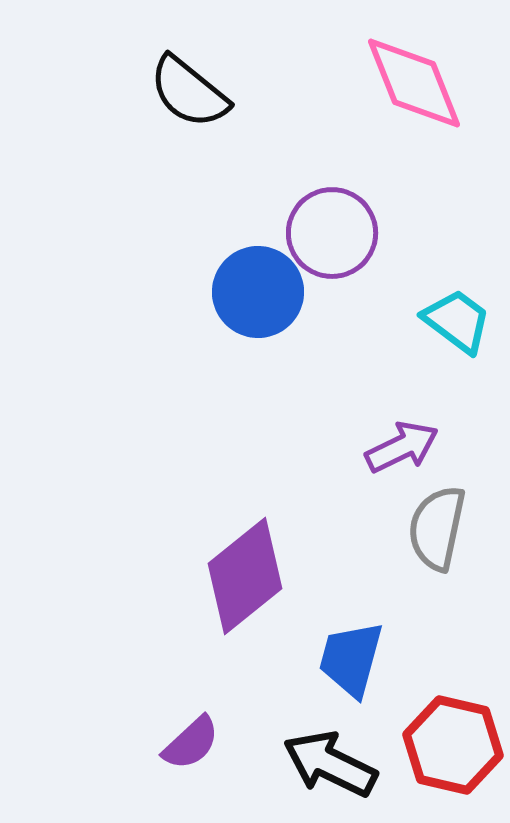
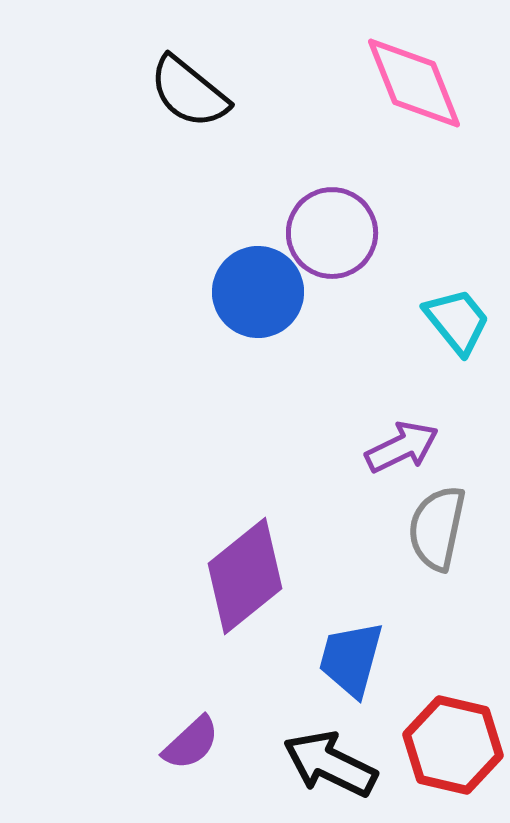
cyan trapezoid: rotated 14 degrees clockwise
